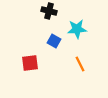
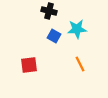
blue square: moved 5 px up
red square: moved 1 px left, 2 px down
